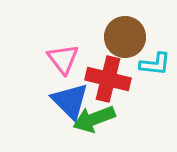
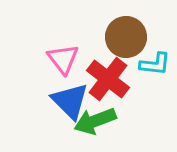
brown circle: moved 1 px right
red cross: rotated 24 degrees clockwise
green arrow: moved 1 px right, 2 px down
